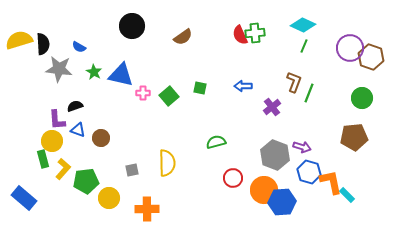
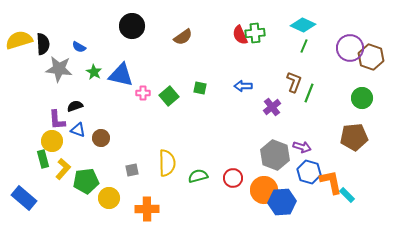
green semicircle at (216, 142): moved 18 px left, 34 px down
